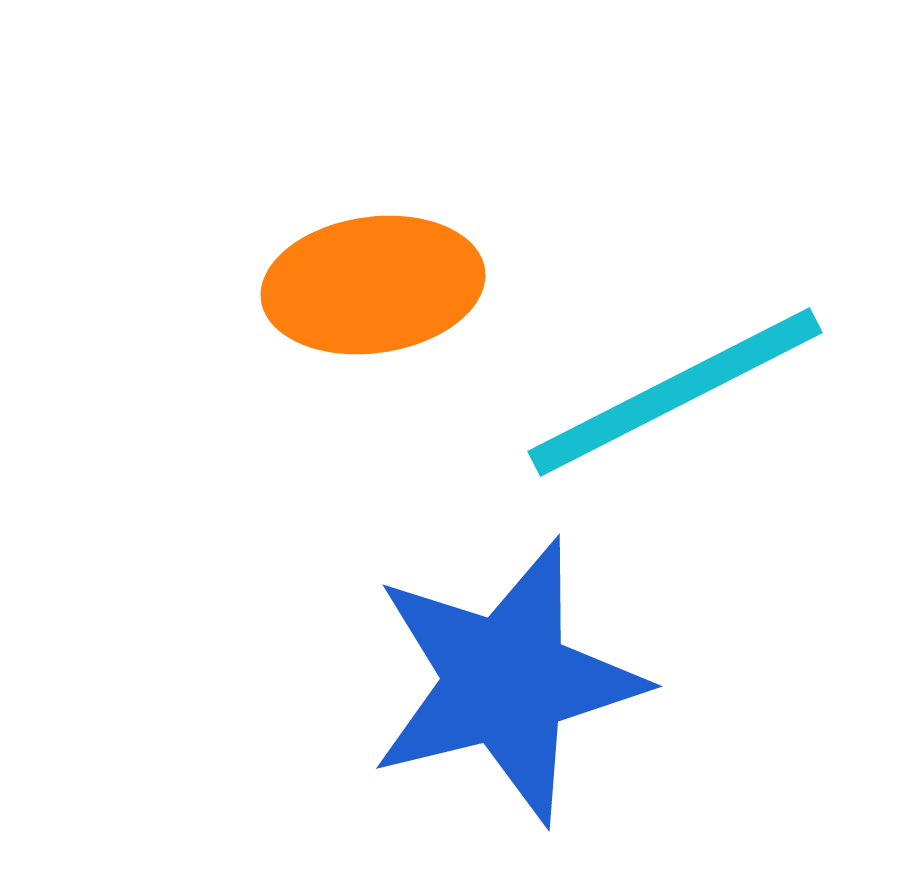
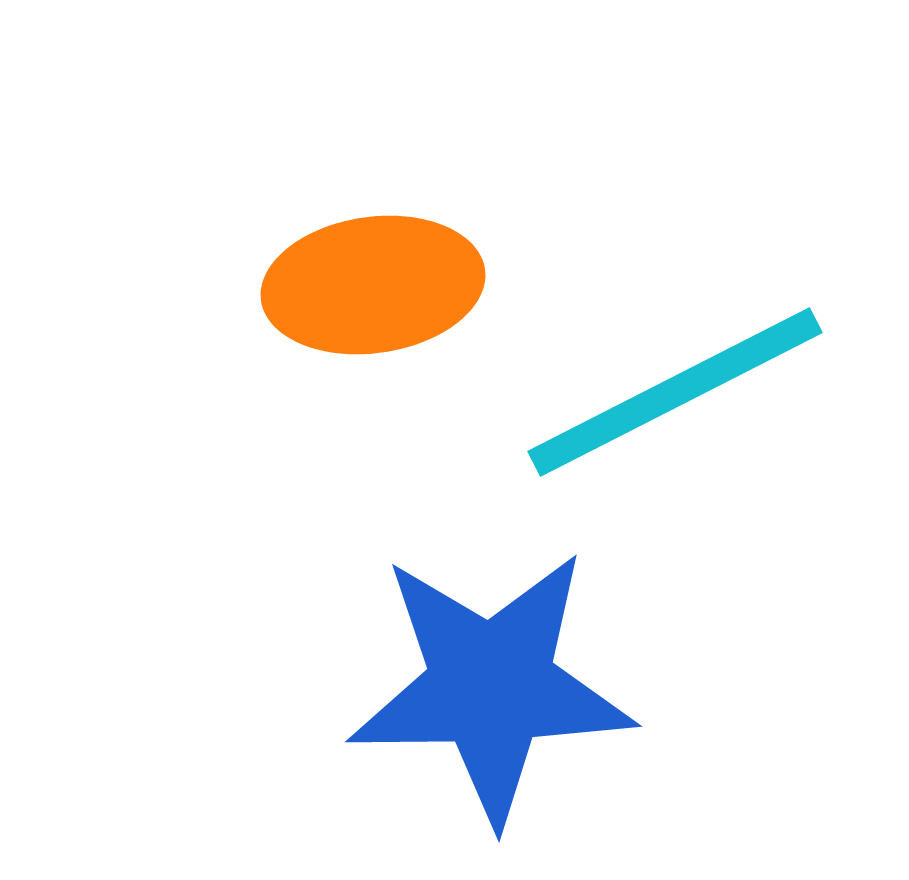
blue star: moved 15 px left, 5 px down; rotated 13 degrees clockwise
